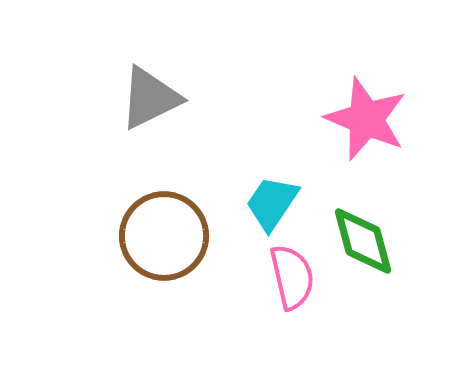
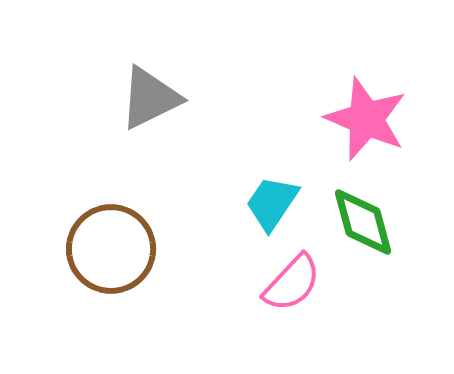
brown circle: moved 53 px left, 13 px down
green diamond: moved 19 px up
pink semicircle: moved 6 px down; rotated 56 degrees clockwise
